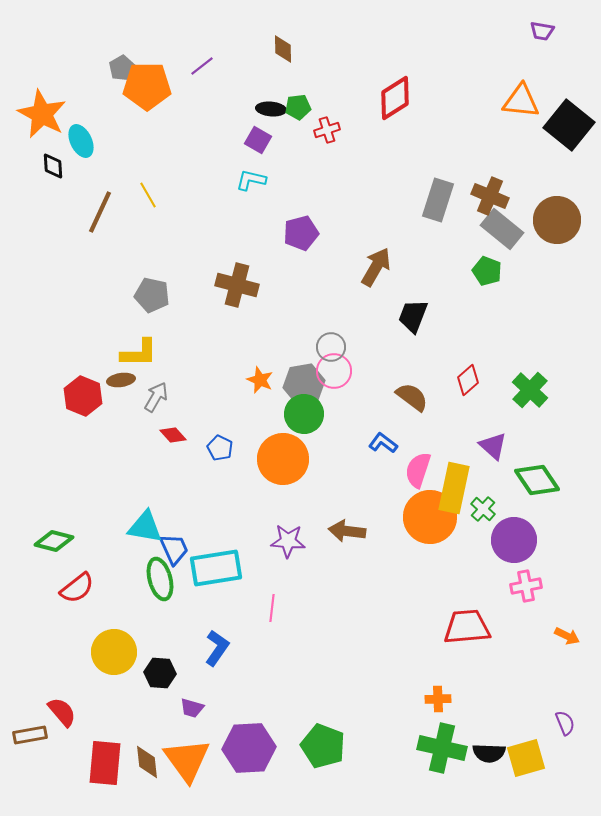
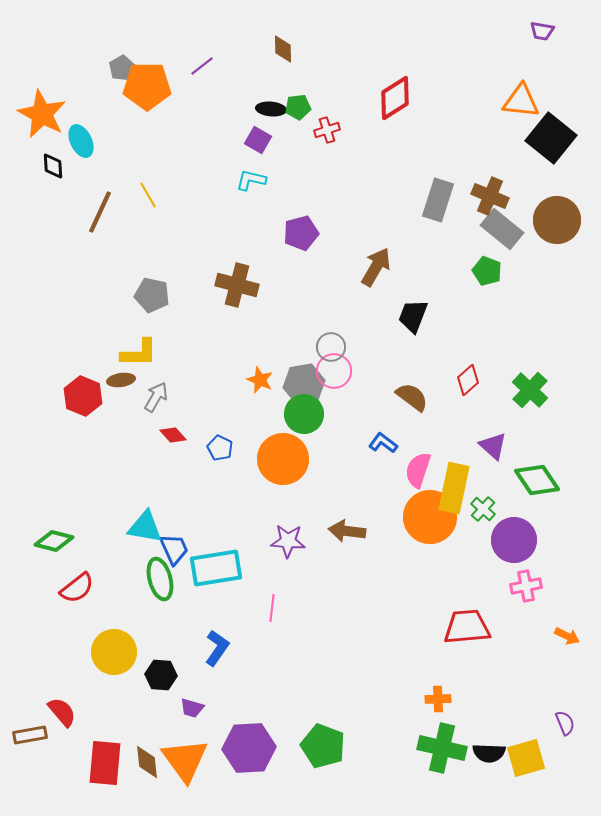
black square at (569, 125): moved 18 px left, 13 px down
black hexagon at (160, 673): moved 1 px right, 2 px down
orange triangle at (187, 760): moved 2 px left
